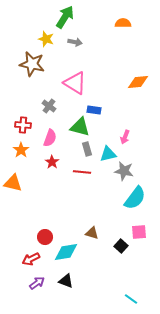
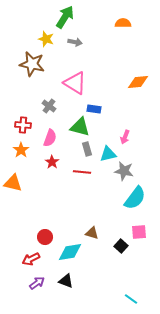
blue rectangle: moved 1 px up
cyan diamond: moved 4 px right
